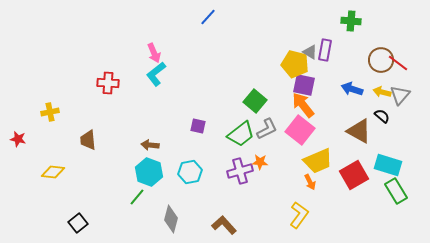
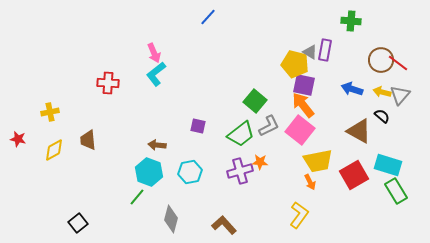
gray L-shape at (267, 129): moved 2 px right, 3 px up
brown arrow at (150, 145): moved 7 px right
yellow trapezoid at (318, 161): rotated 12 degrees clockwise
yellow diamond at (53, 172): moved 1 px right, 22 px up; rotated 35 degrees counterclockwise
